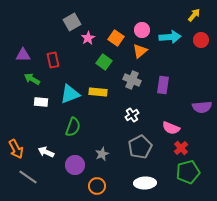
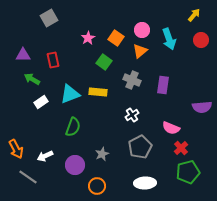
gray square: moved 23 px left, 4 px up
cyan arrow: moved 1 px left, 2 px down; rotated 75 degrees clockwise
white rectangle: rotated 40 degrees counterclockwise
white arrow: moved 1 px left, 4 px down; rotated 49 degrees counterclockwise
